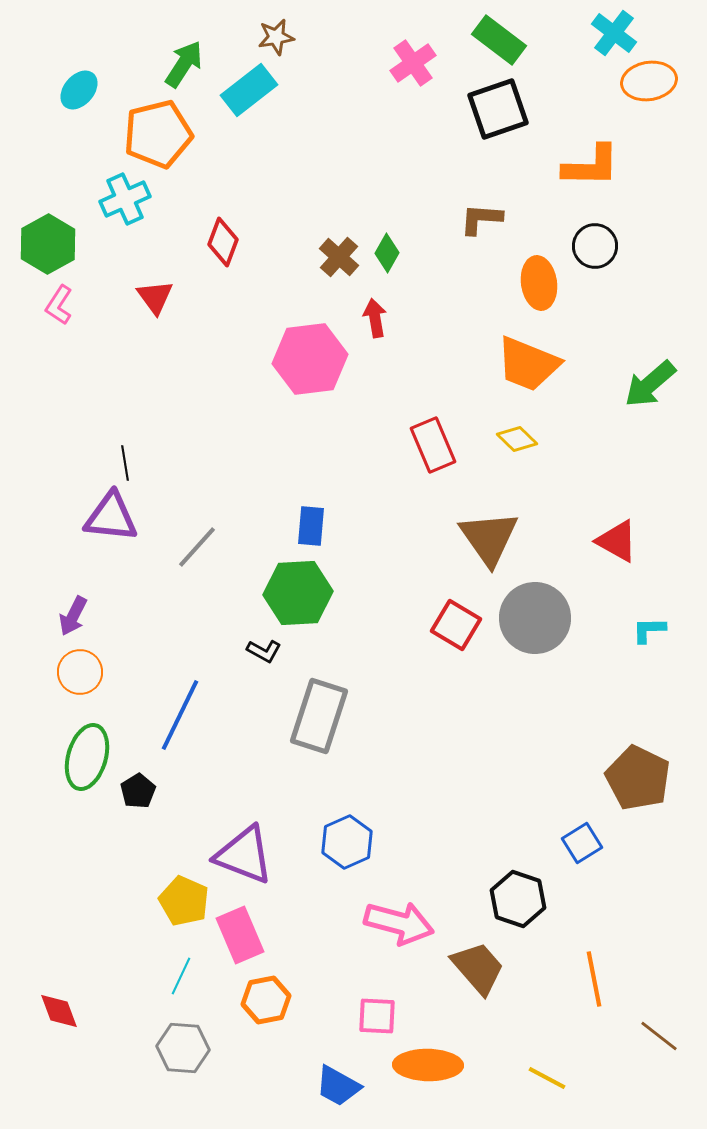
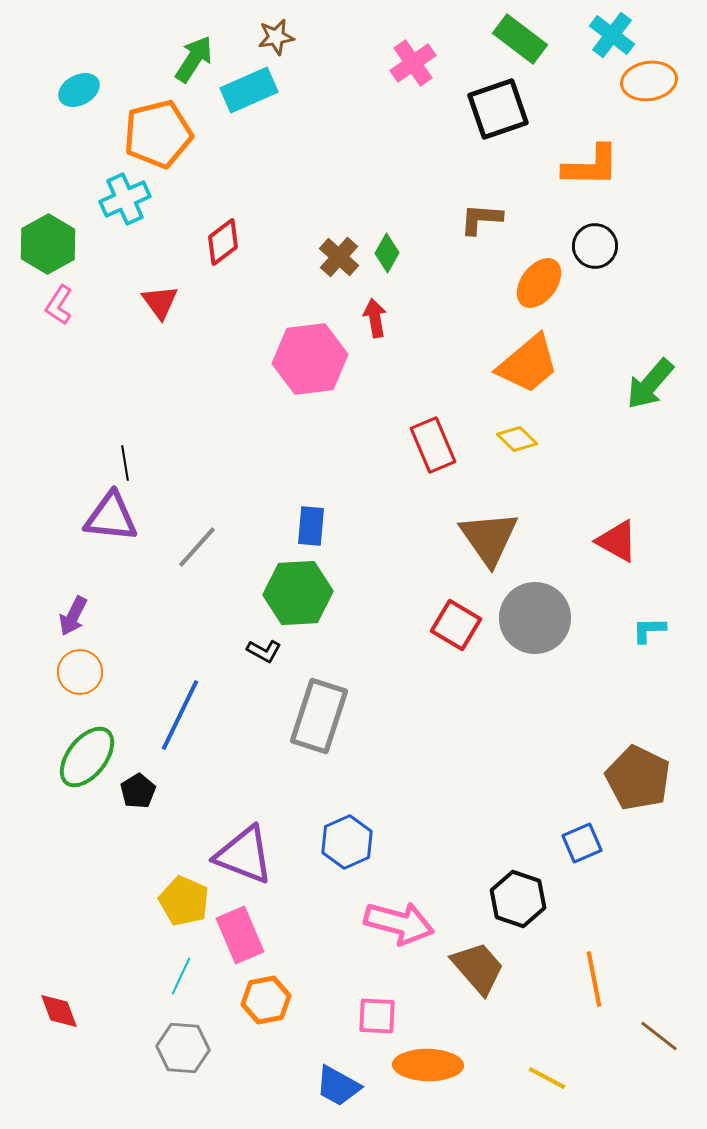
cyan cross at (614, 33): moved 2 px left, 2 px down
green rectangle at (499, 40): moved 21 px right, 1 px up
green arrow at (184, 64): moved 10 px right, 5 px up
cyan ellipse at (79, 90): rotated 21 degrees clockwise
cyan rectangle at (249, 90): rotated 14 degrees clockwise
red diamond at (223, 242): rotated 33 degrees clockwise
orange ellipse at (539, 283): rotated 45 degrees clockwise
red triangle at (155, 297): moved 5 px right, 5 px down
orange trapezoid at (528, 364): rotated 62 degrees counterclockwise
green arrow at (650, 384): rotated 8 degrees counterclockwise
green ellipse at (87, 757): rotated 22 degrees clockwise
blue square at (582, 843): rotated 9 degrees clockwise
